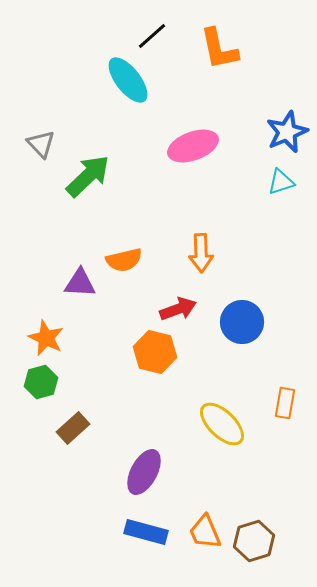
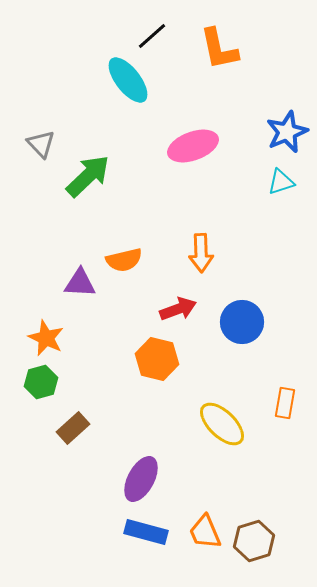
orange hexagon: moved 2 px right, 7 px down
purple ellipse: moved 3 px left, 7 px down
